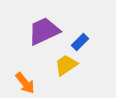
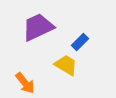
purple trapezoid: moved 6 px left, 4 px up
yellow trapezoid: rotated 65 degrees clockwise
